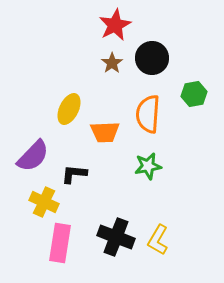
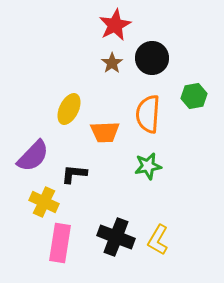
green hexagon: moved 2 px down
